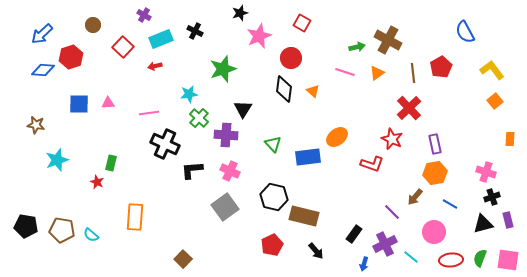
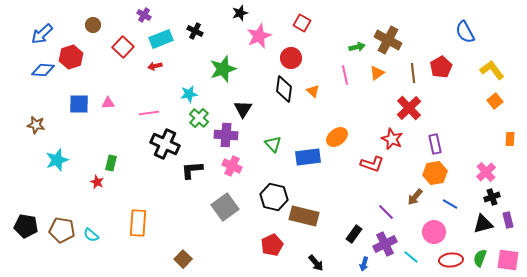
pink line at (345, 72): moved 3 px down; rotated 60 degrees clockwise
pink cross at (230, 171): moved 2 px right, 5 px up
pink cross at (486, 172): rotated 30 degrees clockwise
purple line at (392, 212): moved 6 px left
orange rectangle at (135, 217): moved 3 px right, 6 px down
black arrow at (316, 251): moved 12 px down
